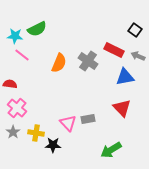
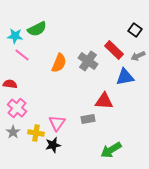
red rectangle: rotated 18 degrees clockwise
gray arrow: rotated 48 degrees counterclockwise
red triangle: moved 18 px left, 7 px up; rotated 42 degrees counterclockwise
pink triangle: moved 11 px left; rotated 18 degrees clockwise
black star: rotated 14 degrees counterclockwise
